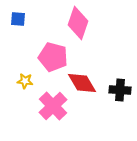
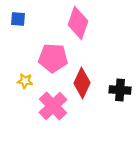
pink pentagon: moved 1 px down; rotated 12 degrees counterclockwise
red diamond: rotated 56 degrees clockwise
